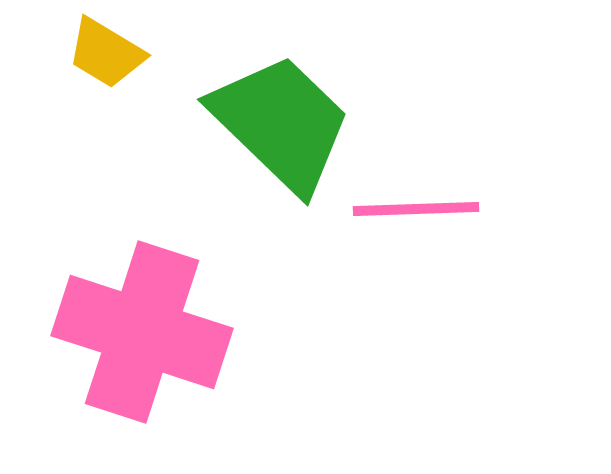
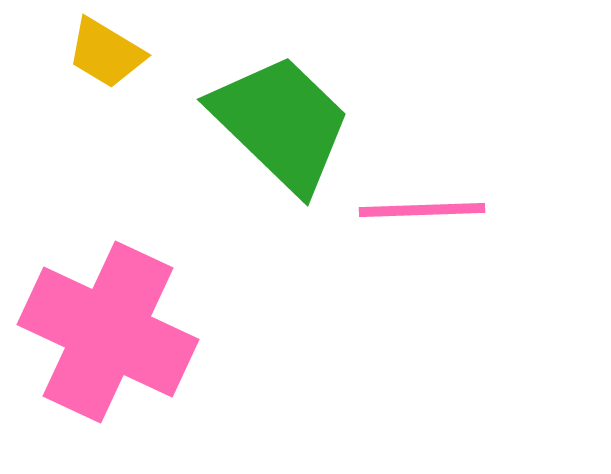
pink line: moved 6 px right, 1 px down
pink cross: moved 34 px left; rotated 7 degrees clockwise
